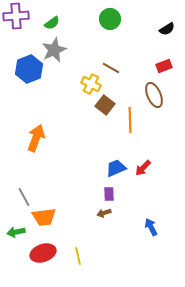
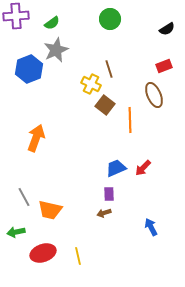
gray star: moved 2 px right
brown line: moved 2 px left, 1 px down; rotated 42 degrees clockwise
orange trapezoid: moved 6 px right, 7 px up; rotated 20 degrees clockwise
